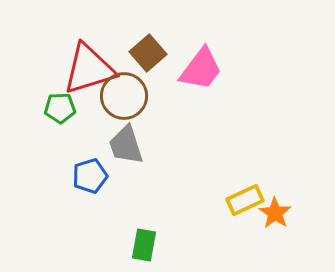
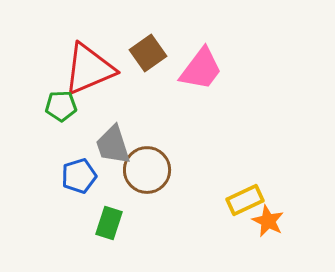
brown square: rotated 6 degrees clockwise
red triangle: rotated 6 degrees counterclockwise
brown circle: moved 23 px right, 74 px down
green pentagon: moved 1 px right, 2 px up
gray trapezoid: moved 13 px left
blue pentagon: moved 11 px left
orange star: moved 7 px left, 8 px down; rotated 8 degrees counterclockwise
green rectangle: moved 35 px left, 22 px up; rotated 8 degrees clockwise
